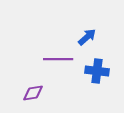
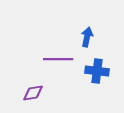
blue arrow: rotated 36 degrees counterclockwise
